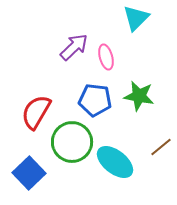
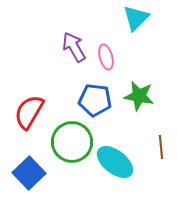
purple arrow: rotated 76 degrees counterclockwise
red semicircle: moved 7 px left
brown line: rotated 55 degrees counterclockwise
